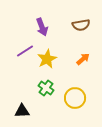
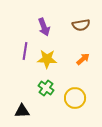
purple arrow: moved 2 px right
purple line: rotated 48 degrees counterclockwise
yellow star: rotated 30 degrees clockwise
